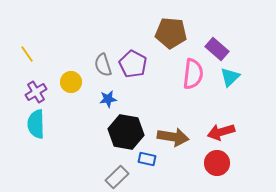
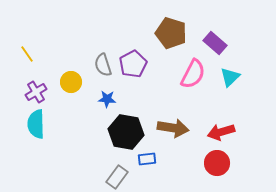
brown pentagon: rotated 12 degrees clockwise
purple rectangle: moved 2 px left, 6 px up
purple pentagon: rotated 16 degrees clockwise
pink semicircle: rotated 20 degrees clockwise
blue star: moved 1 px left; rotated 12 degrees clockwise
brown arrow: moved 9 px up
blue rectangle: rotated 18 degrees counterclockwise
gray rectangle: rotated 10 degrees counterclockwise
